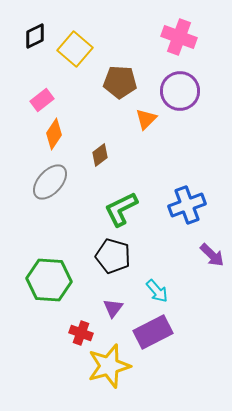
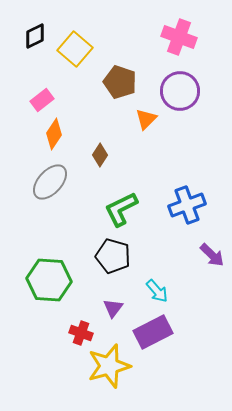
brown pentagon: rotated 16 degrees clockwise
brown diamond: rotated 20 degrees counterclockwise
